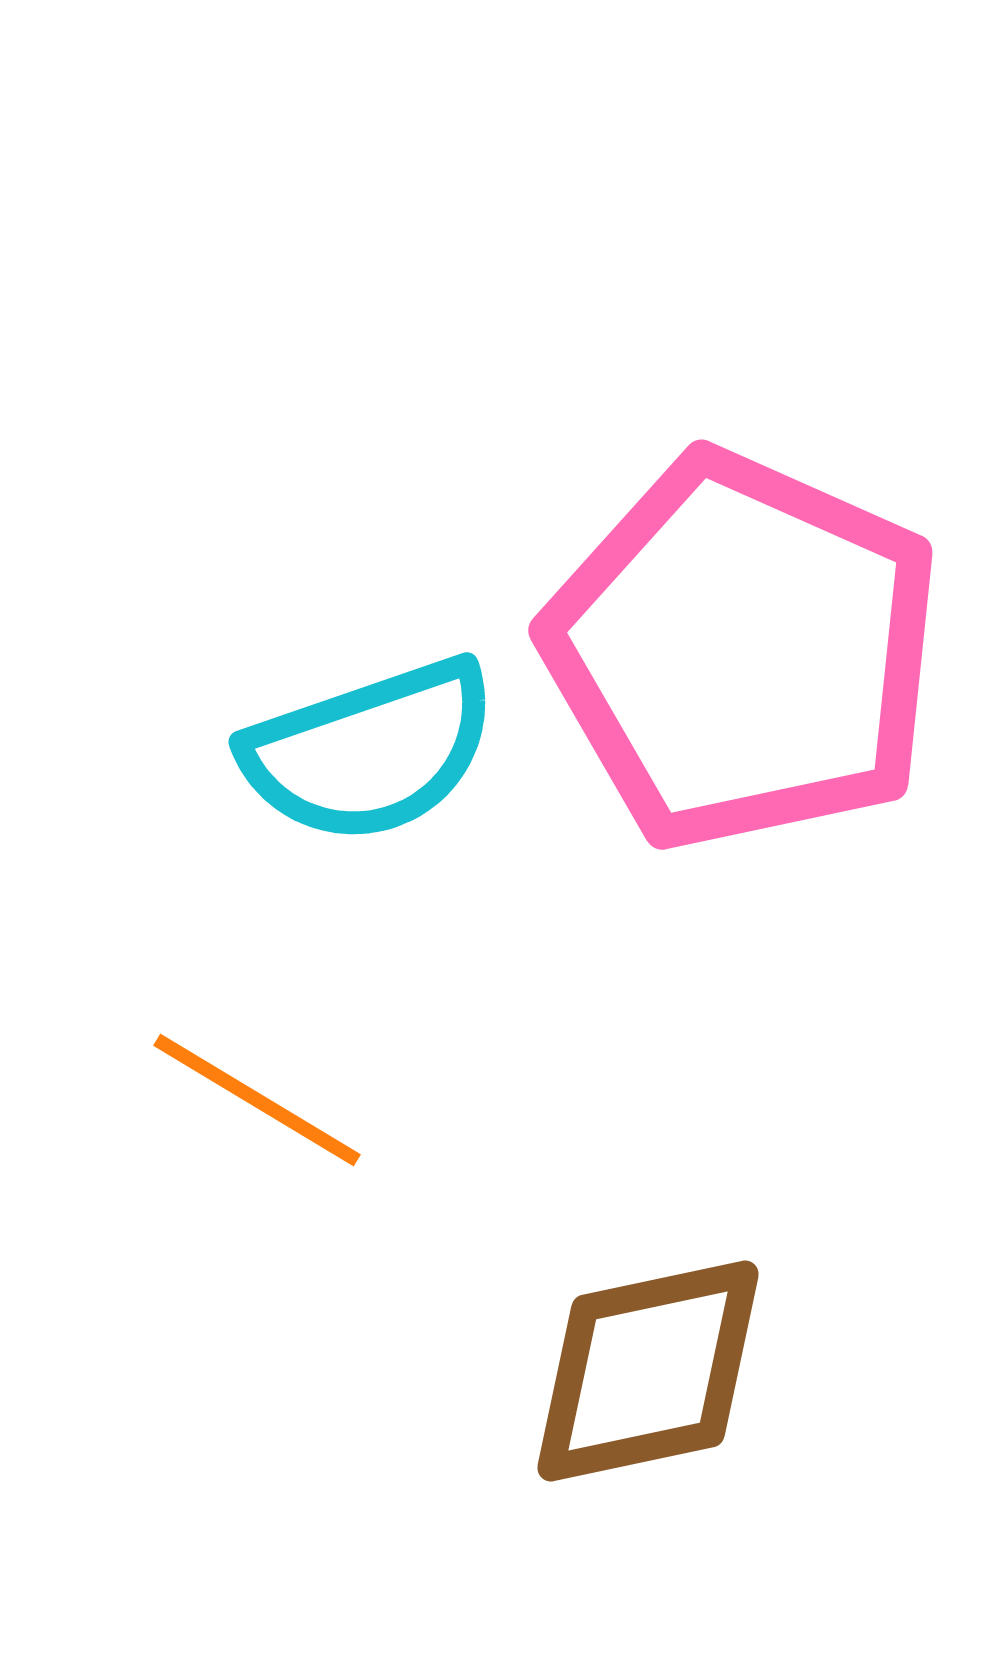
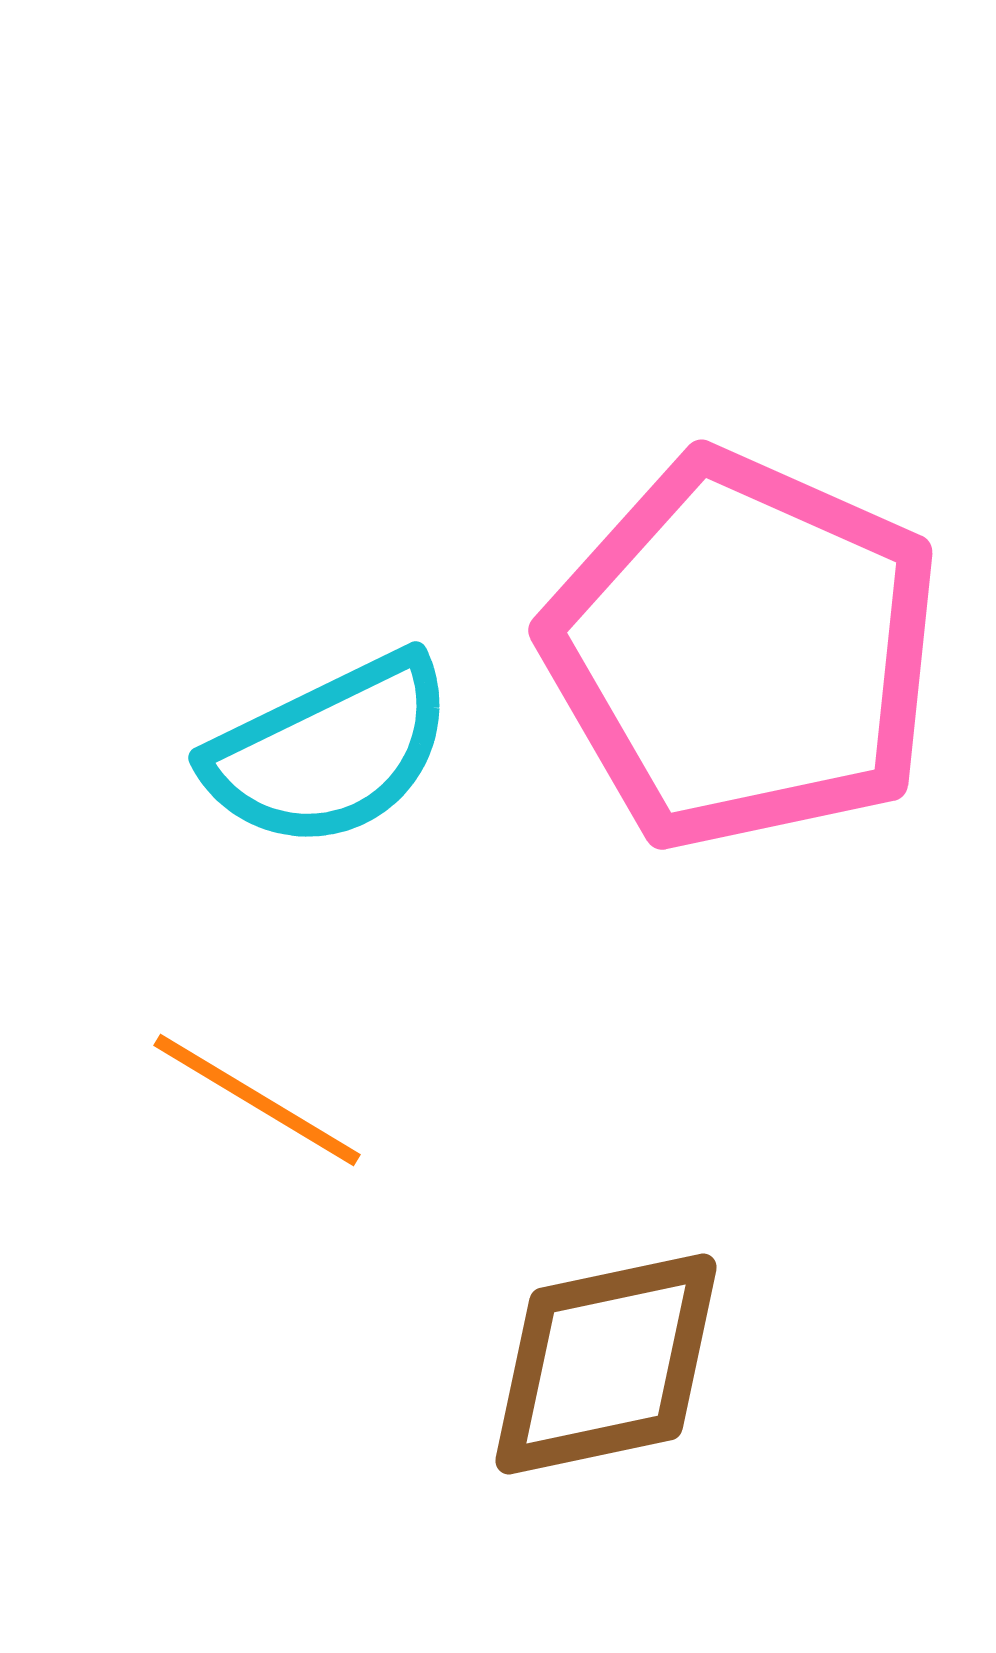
cyan semicircle: moved 40 px left; rotated 7 degrees counterclockwise
brown diamond: moved 42 px left, 7 px up
